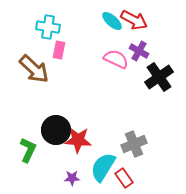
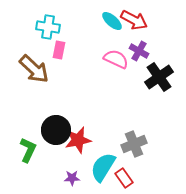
red star: rotated 16 degrees counterclockwise
